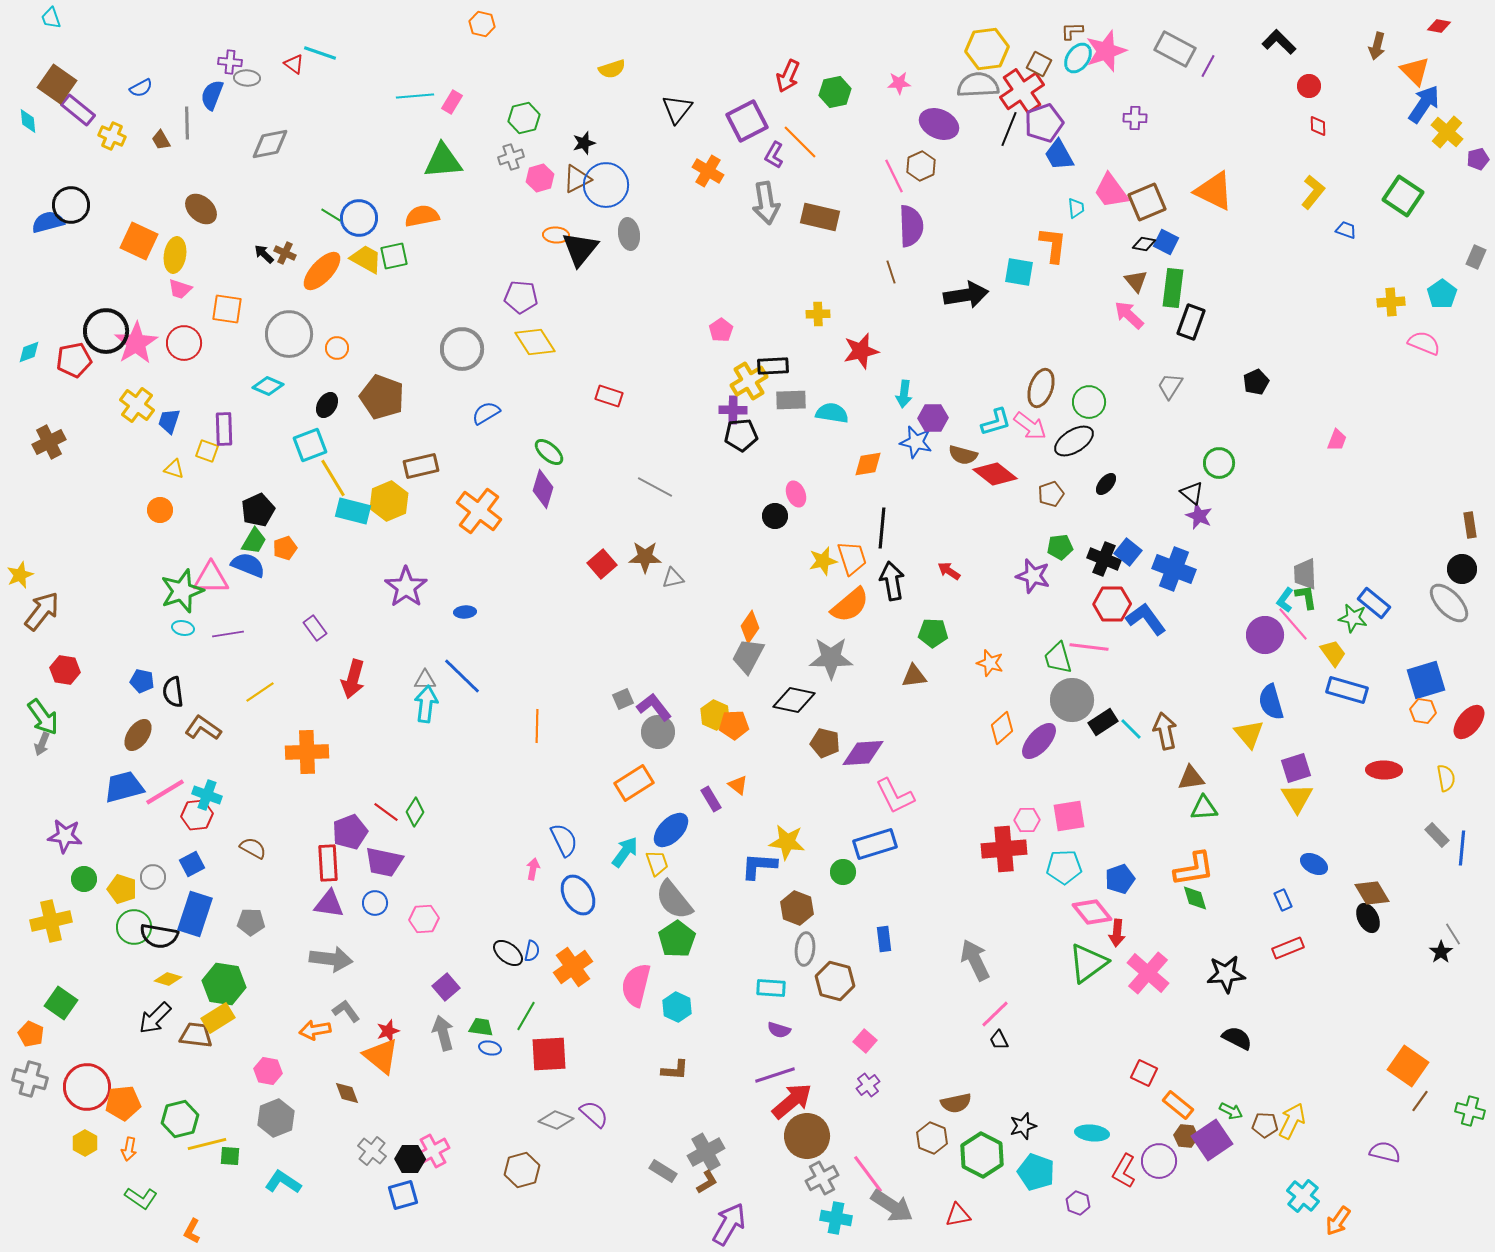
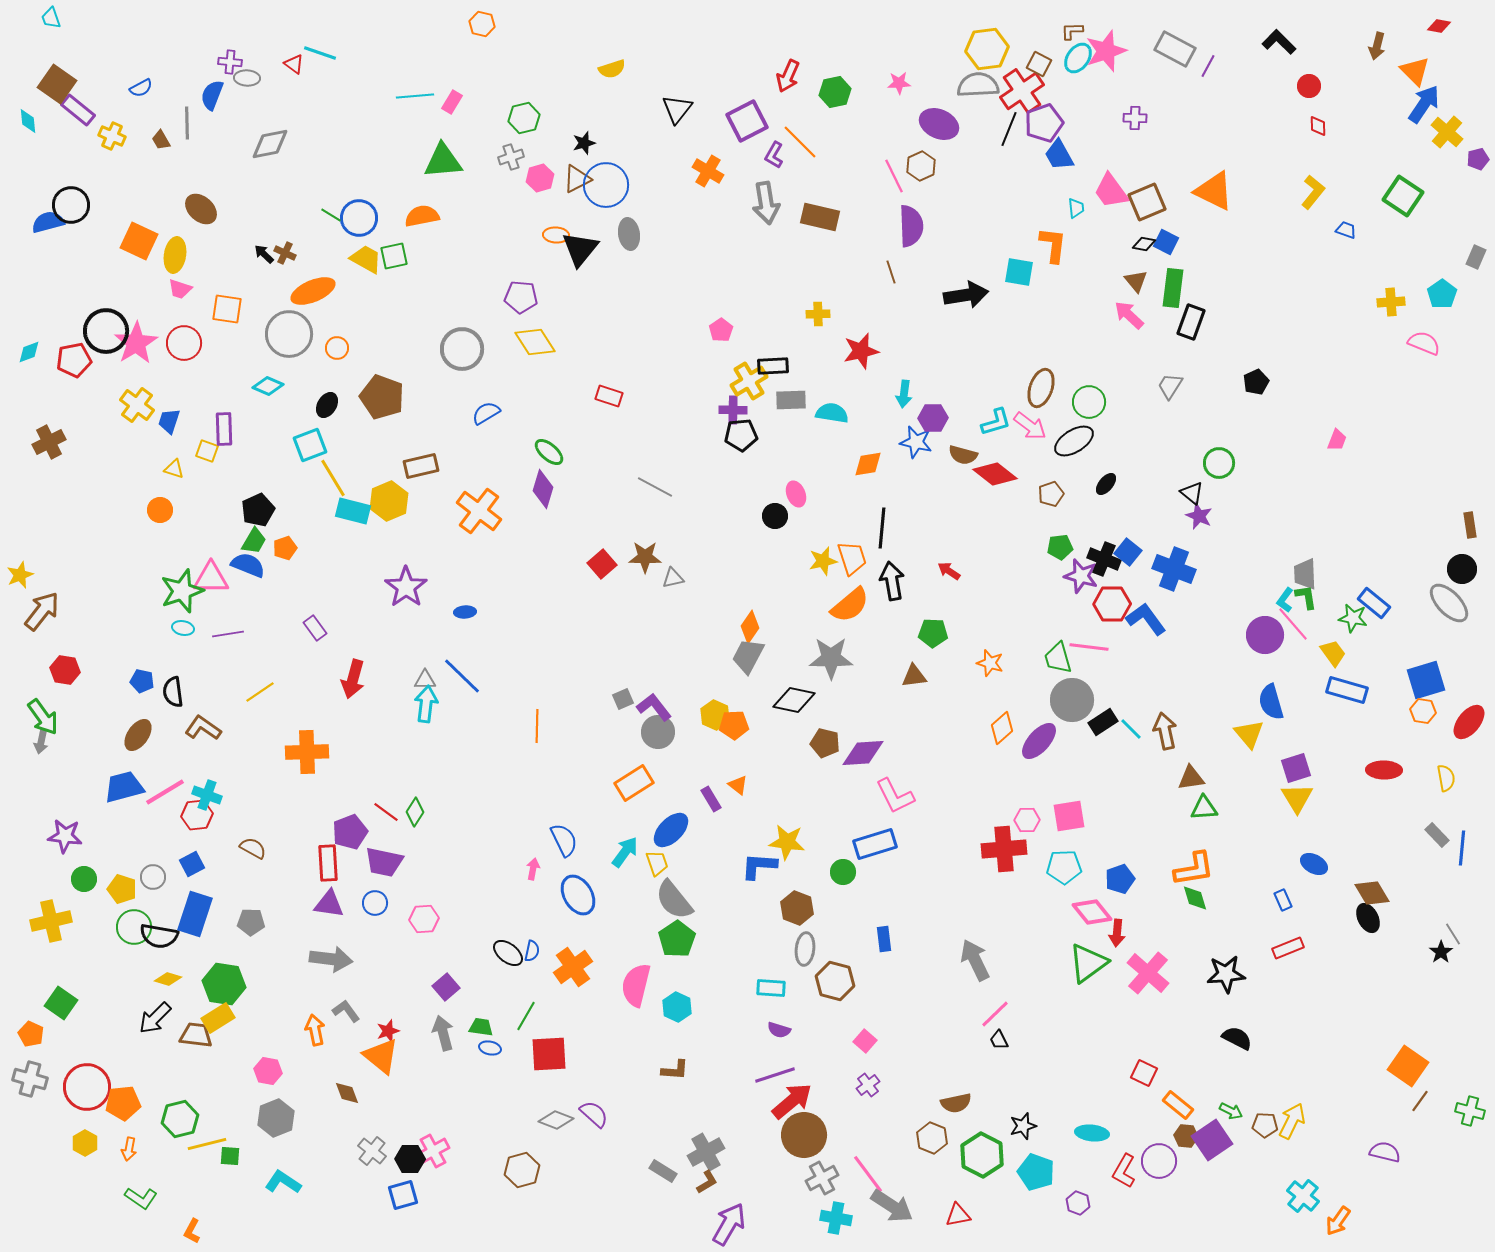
orange ellipse at (322, 271): moved 9 px left, 20 px down; rotated 24 degrees clockwise
purple star at (1033, 576): moved 48 px right
gray arrow at (42, 744): moved 1 px left, 2 px up; rotated 10 degrees counterclockwise
orange arrow at (315, 1030): rotated 88 degrees clockwise
brown circle at (807, 1136): moved 3 px left, 1 px up
